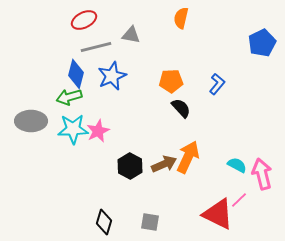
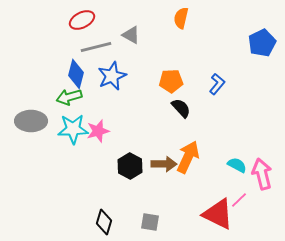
red ellipse: moved 2 px left
gray triangle: rotated 18 degrees clockwise
pink star: rotated 10 degrees clockwise
brown arrow: rotated 25 degrees clockwise
